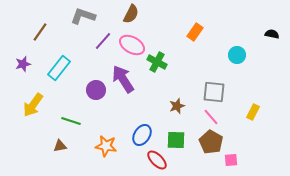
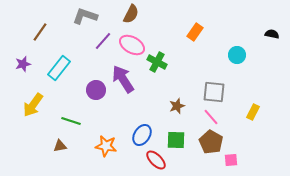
gray L-shape: moved 2 px right
red ellipse: moved 1 px left
